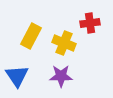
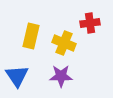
yellow rectangle: rotated 15 degrees counterclockwise
